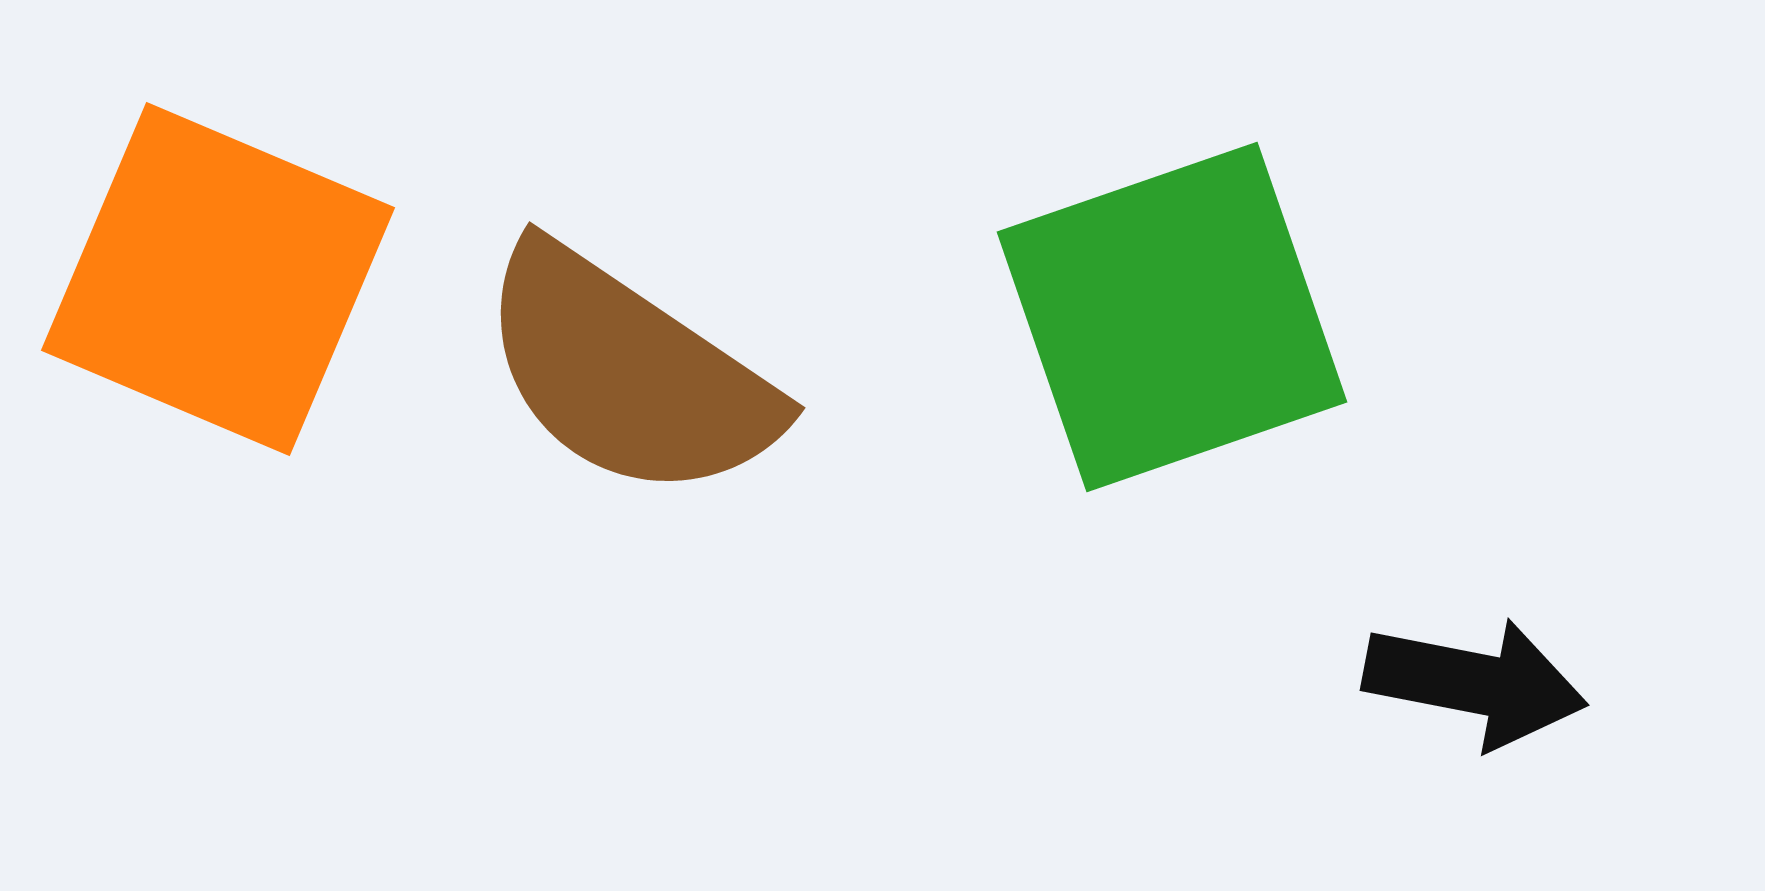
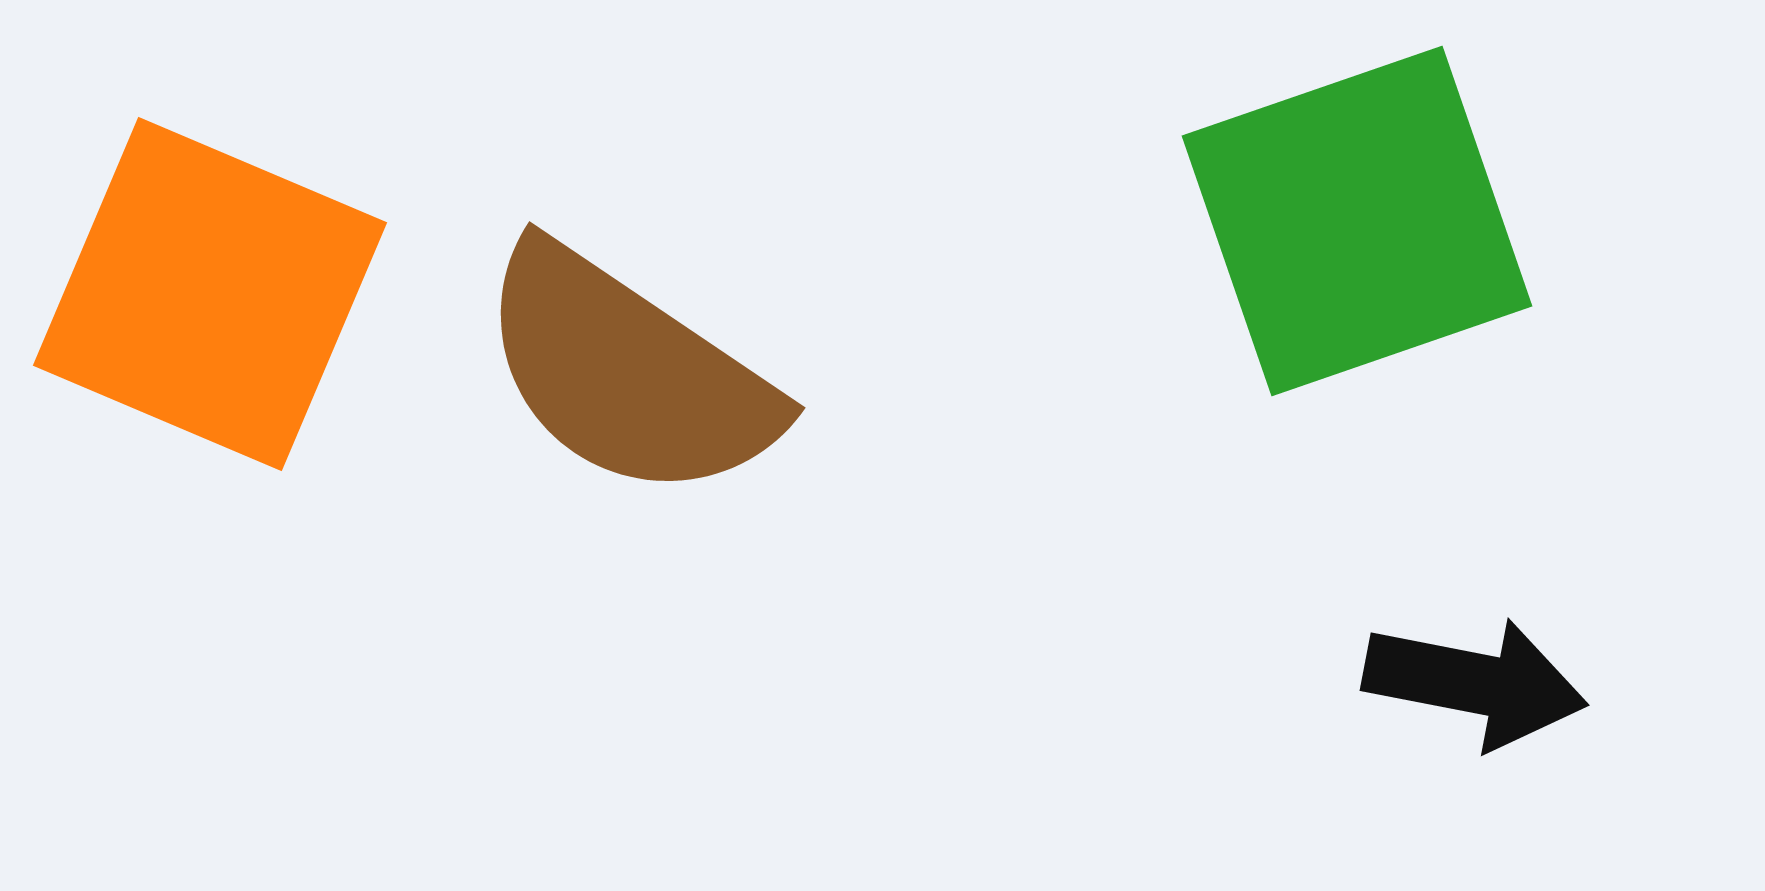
orange square: moved 8 px left, 15 px down
green square: moved 185 px right, 96 px up
